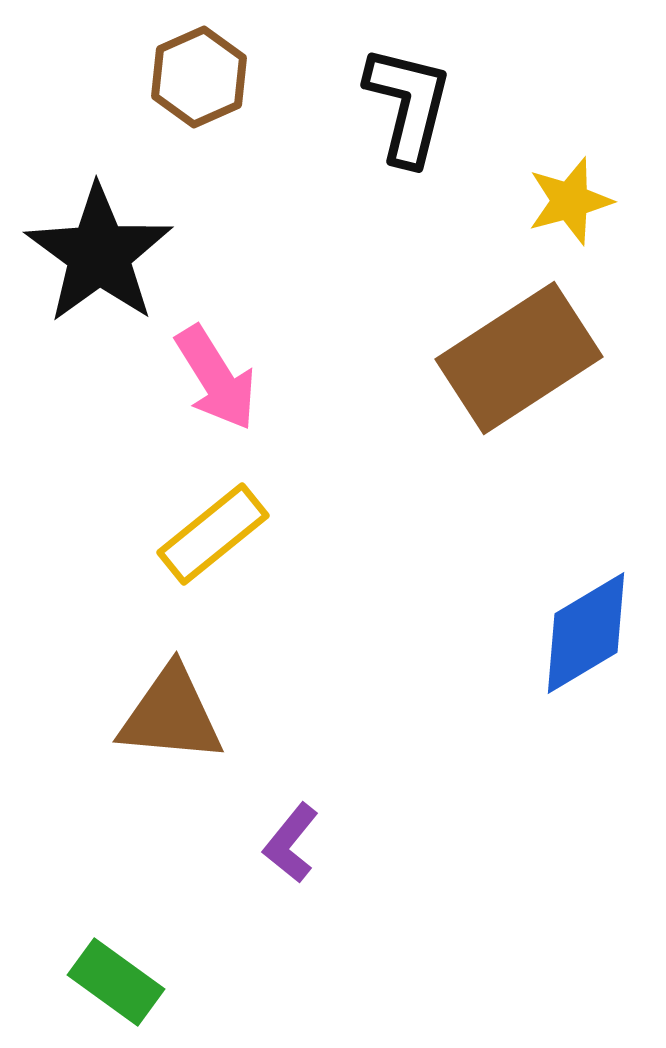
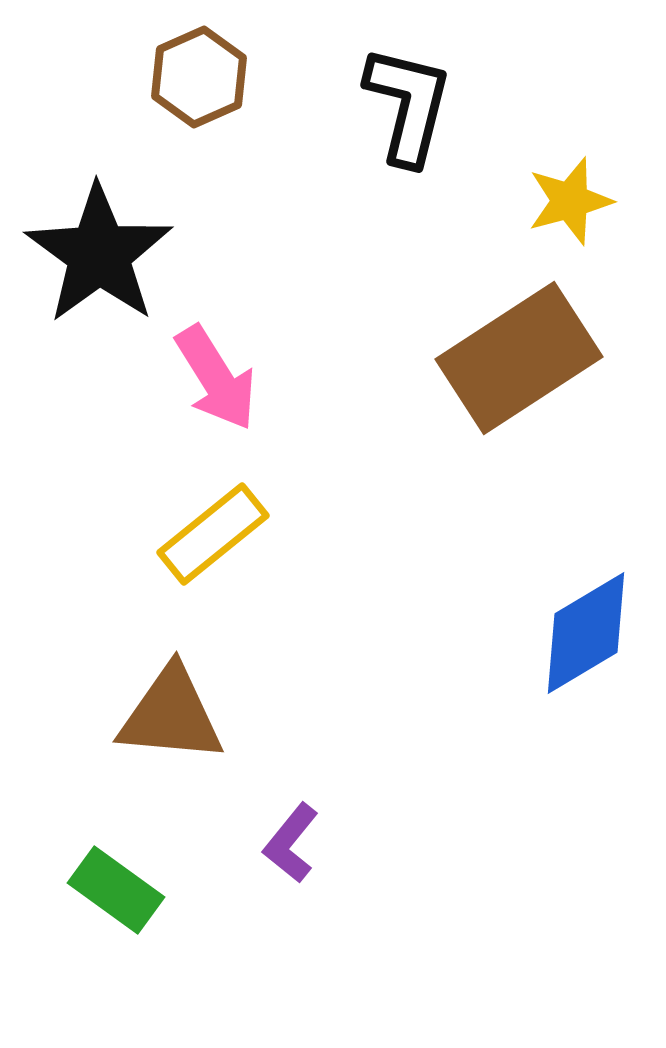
green rectangle: moved 92 px up
